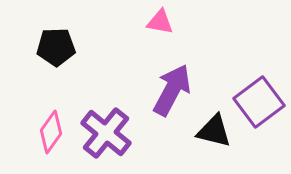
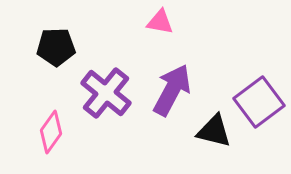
purple cross: moved 40 px up
